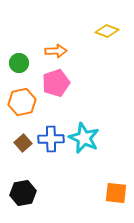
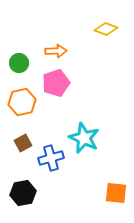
yellow diamond: moved 1 px left, 2 px up
blue cross: moved 19 px down; rotated 15 degrees counterclockwise
brown square: rotated 12 degrees clockwise
